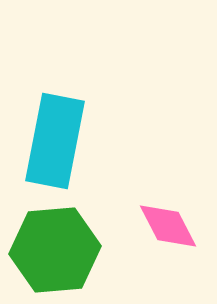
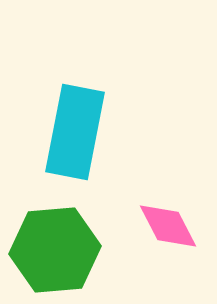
cyan rectangle: moved 20 px right, 9 px up
